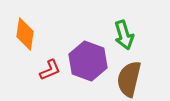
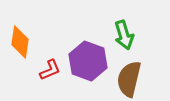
orange diamond: moved 5 px left, 8 px down
